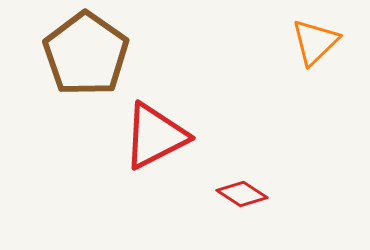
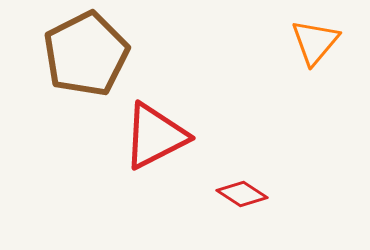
orange triangle: rotated 6 degrees counterclockwise
brown pentagon: rotated 10 degrees clockwise
